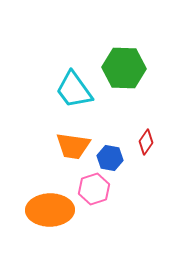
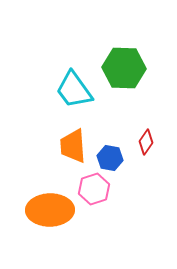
orange trapezoid: rotated 78 degrees clockwise
